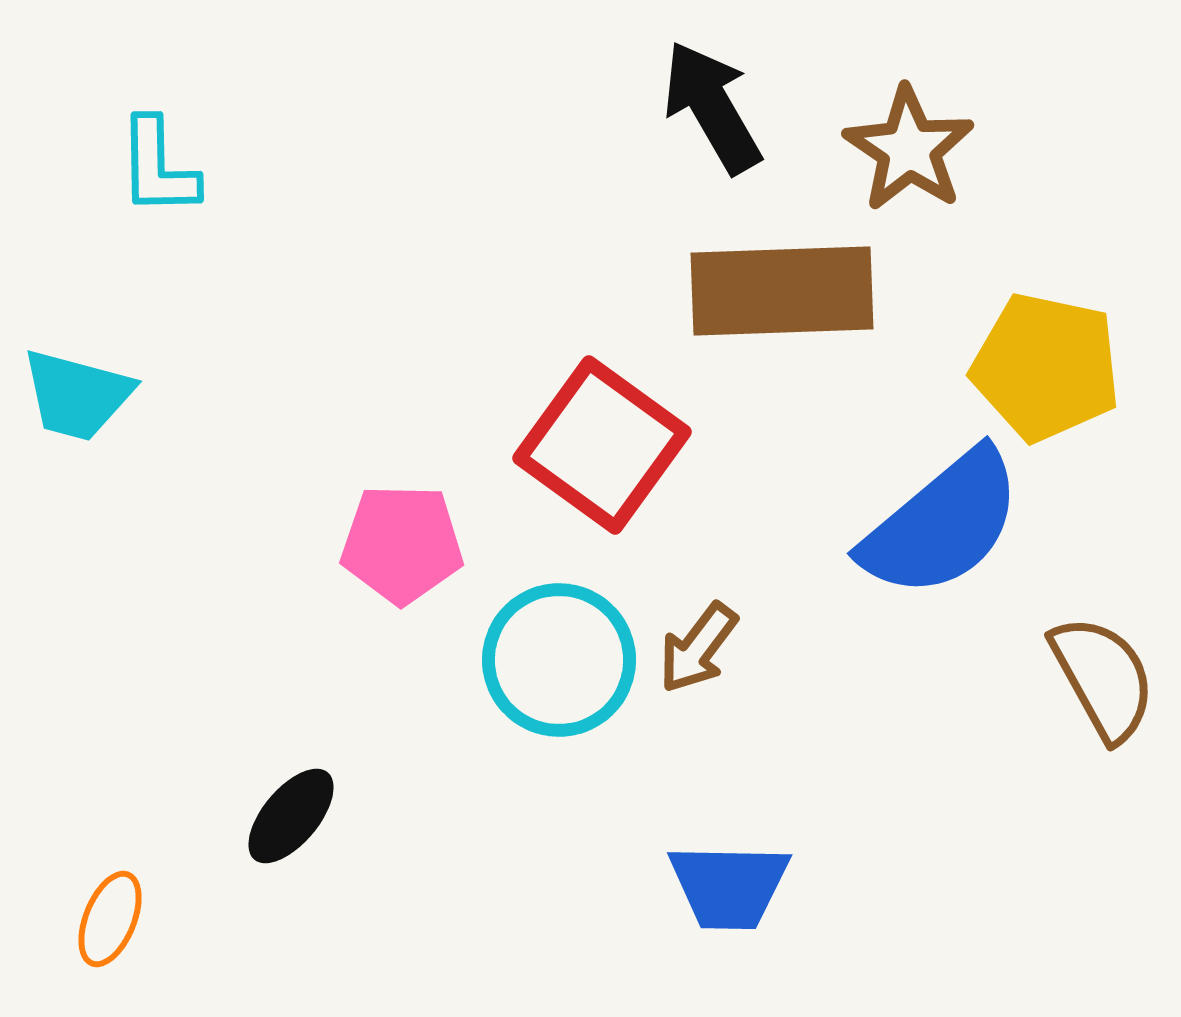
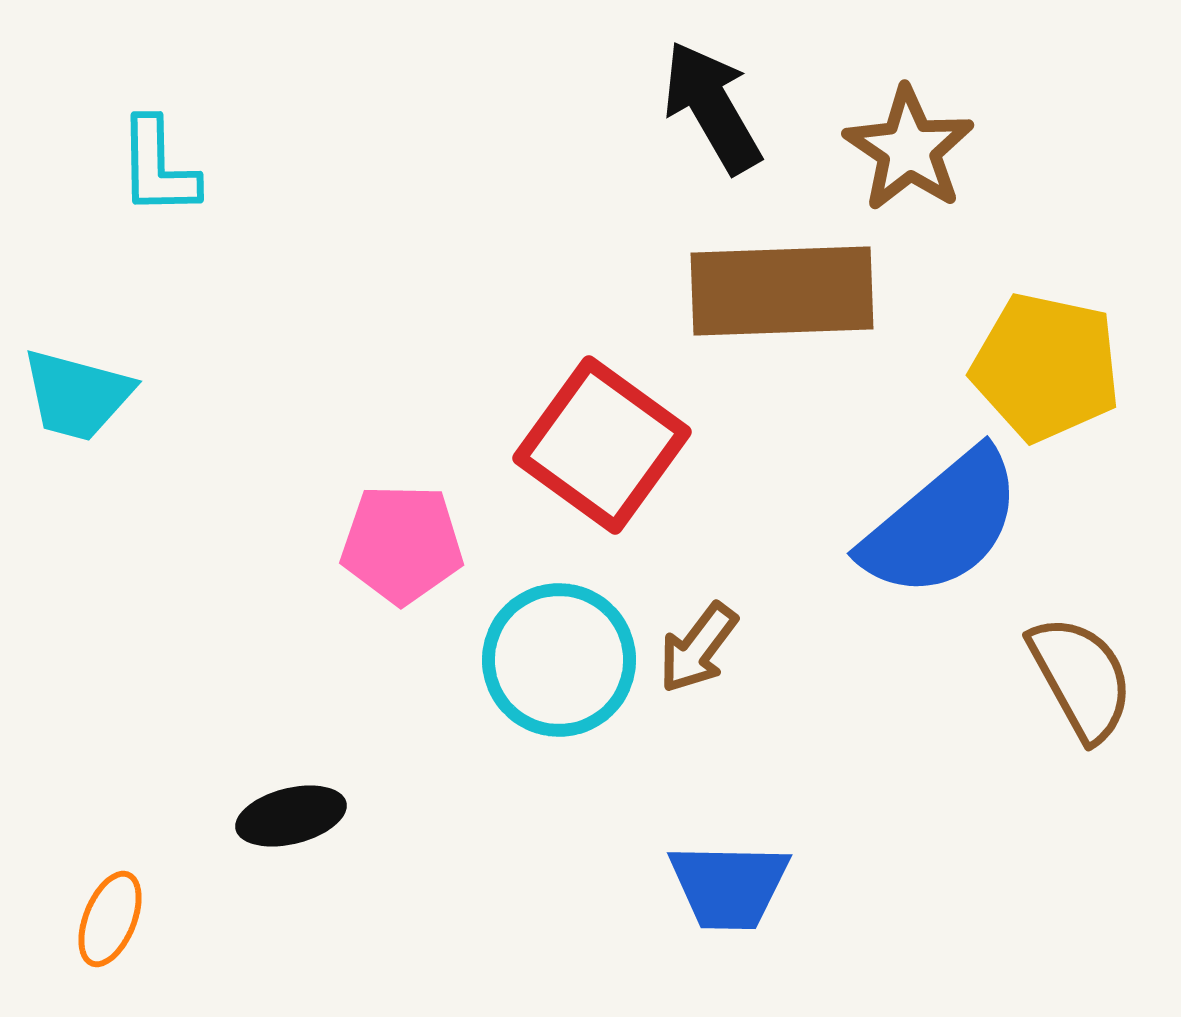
brown semicircle: moved 22 px left
black ellipse: rotated 36 degrees clockwise
